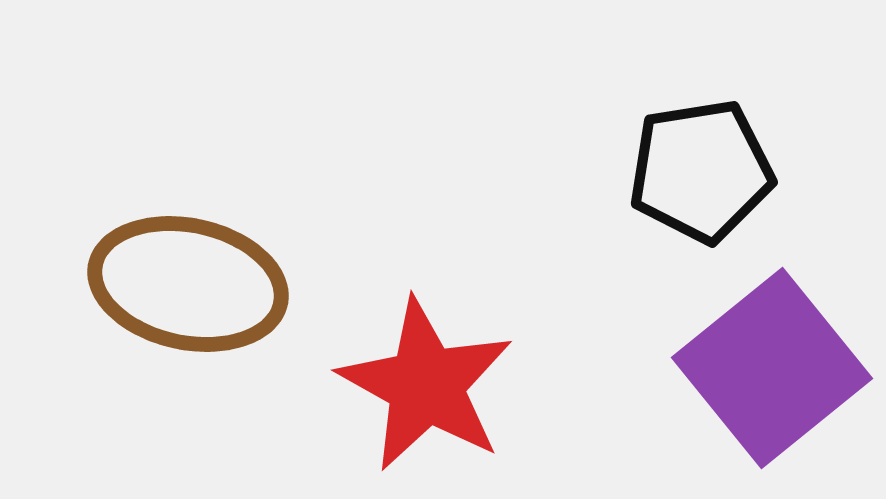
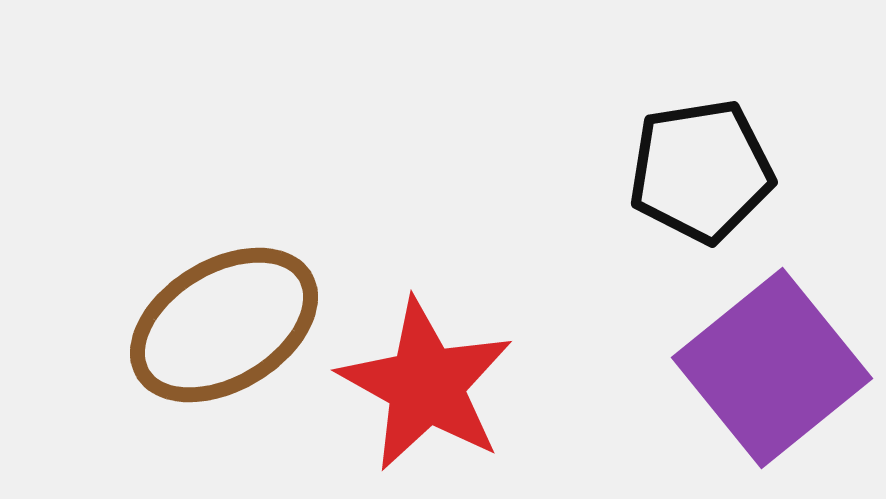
brown ellipse: moved 36 px right, 41 px down; rotated 43 degrees counterclockwise
